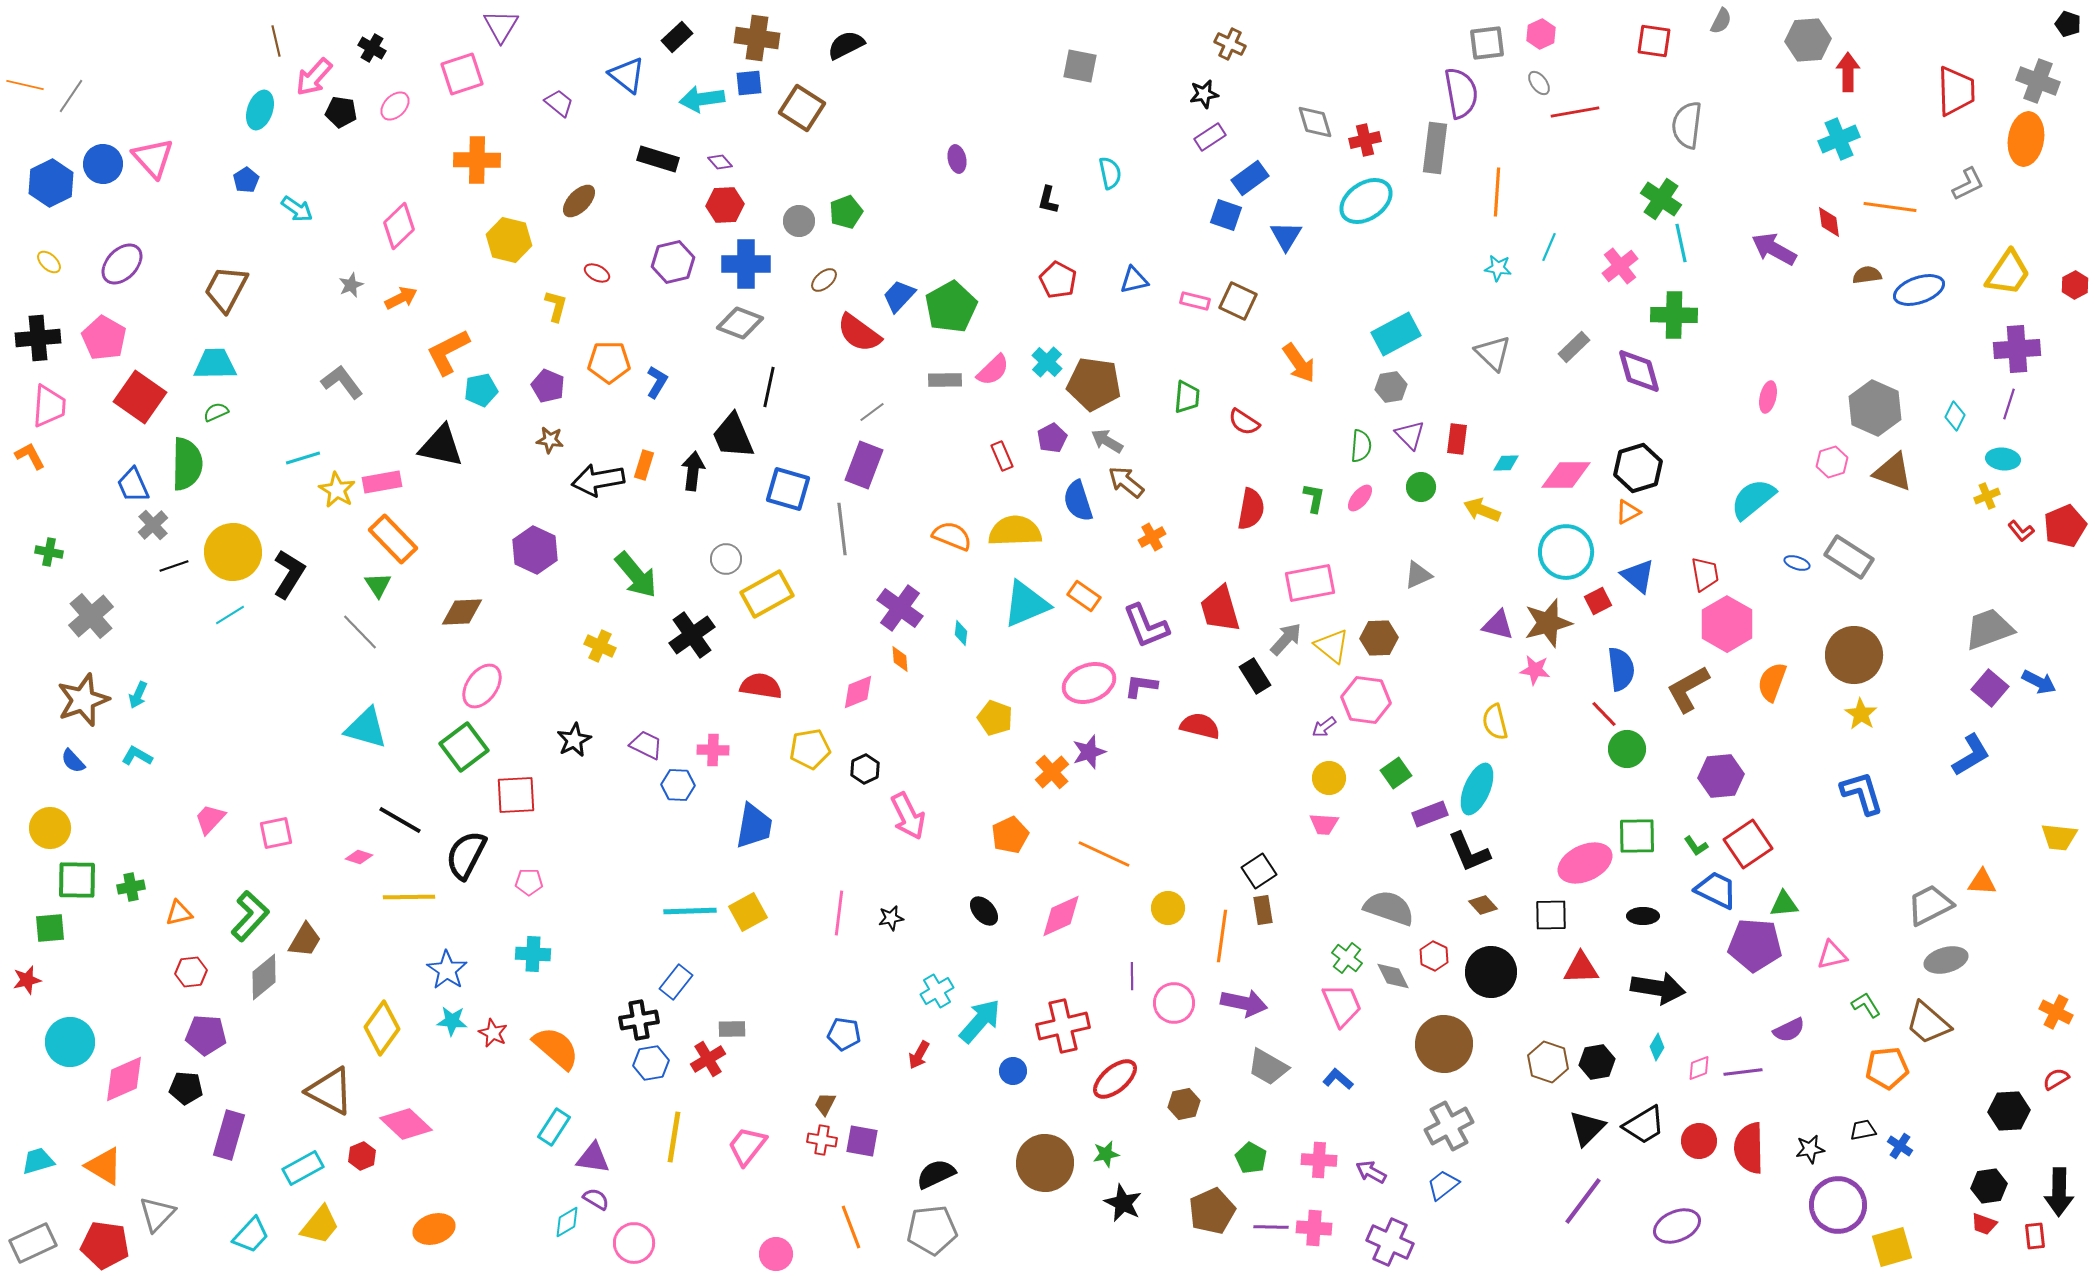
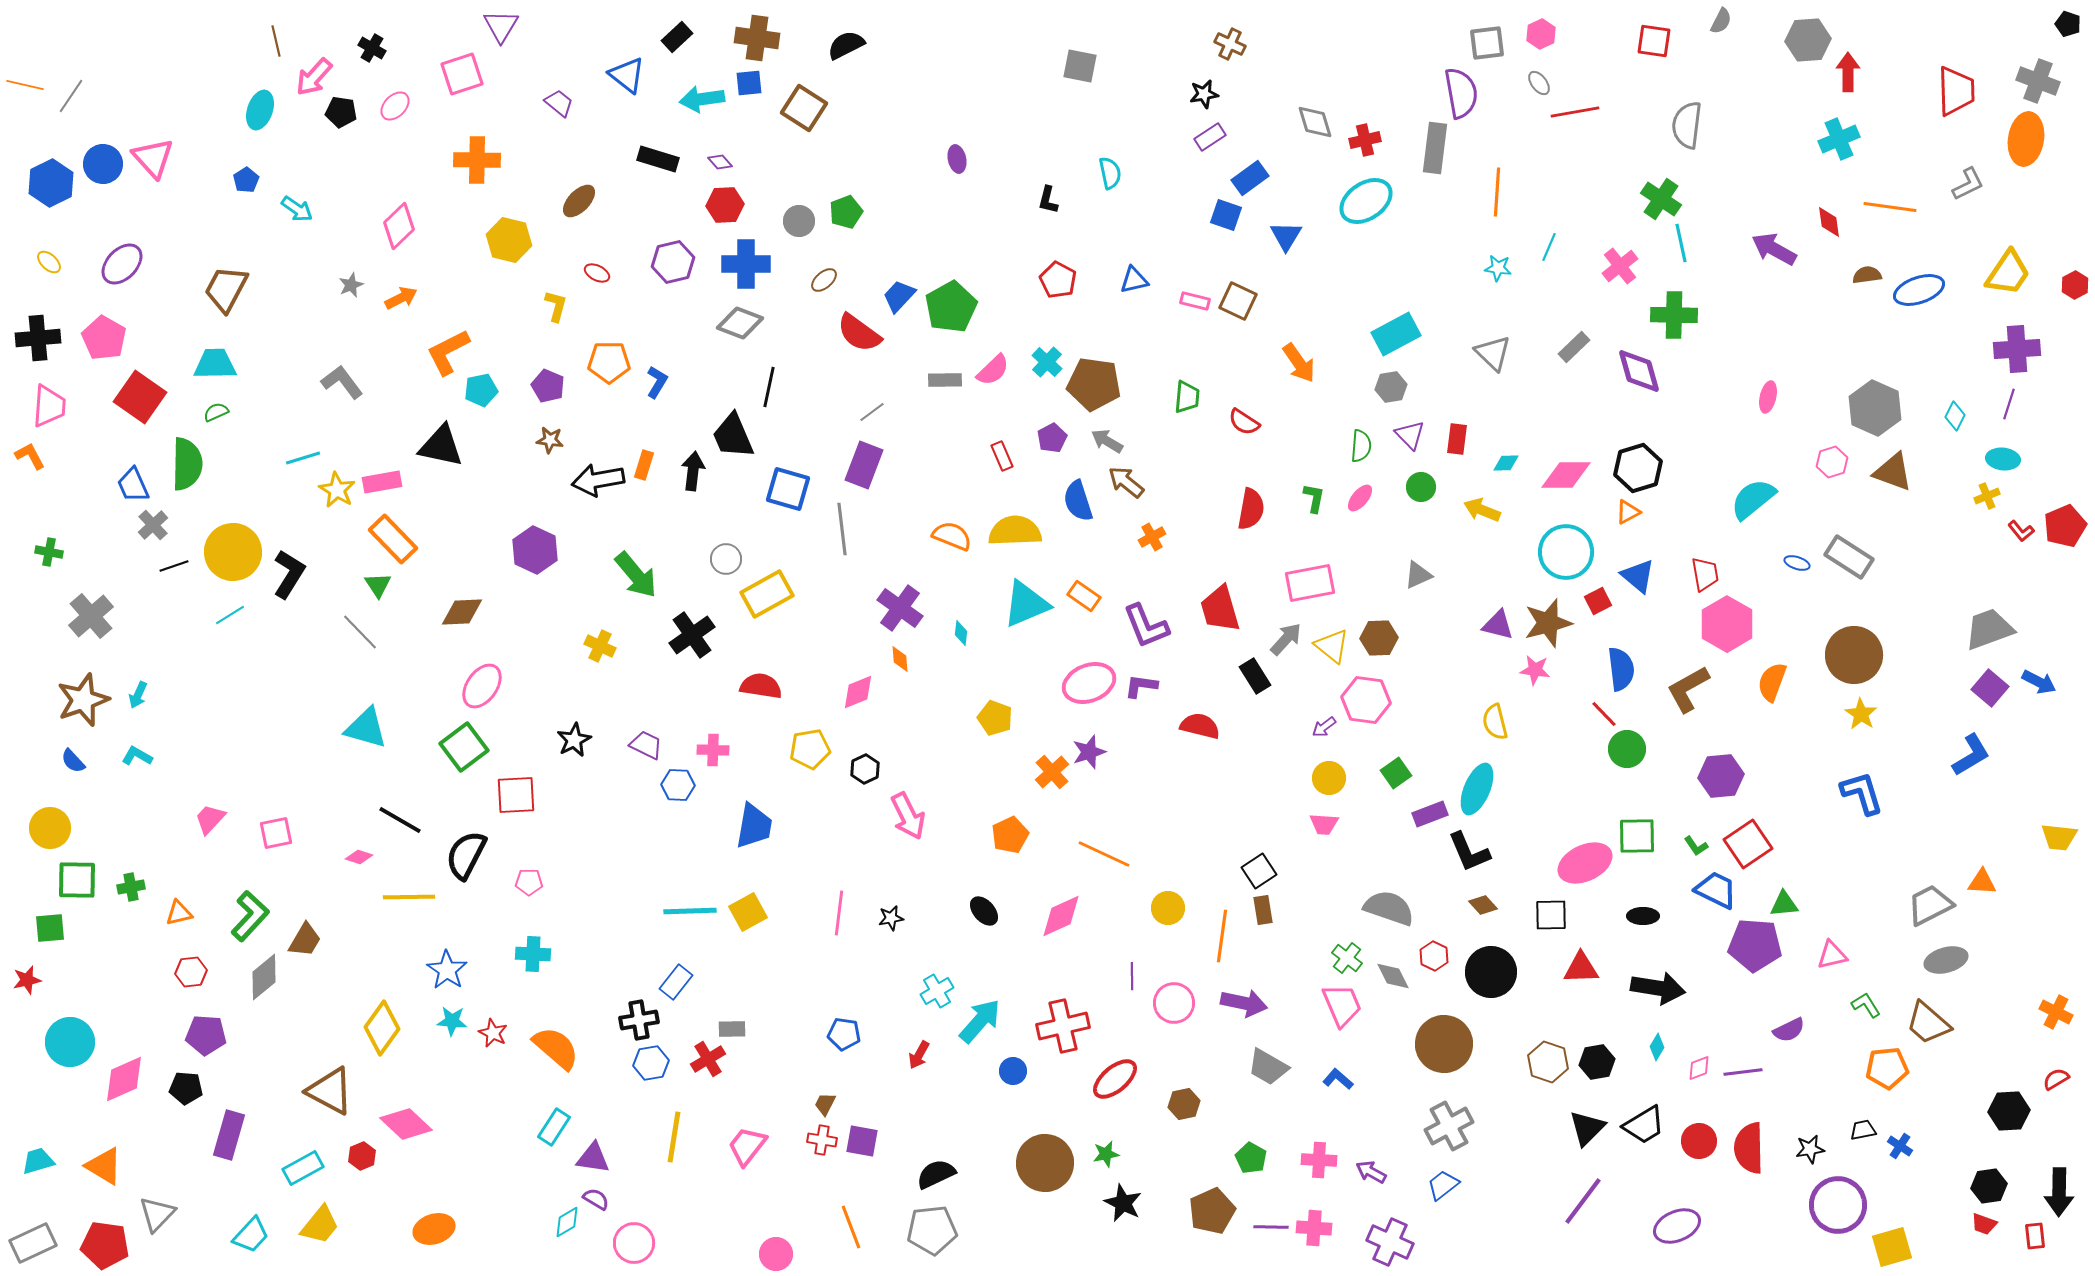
brown square at (802, 108): moved 2 px right
